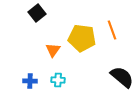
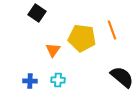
black square: rotated 18 degrees counterclockwise
